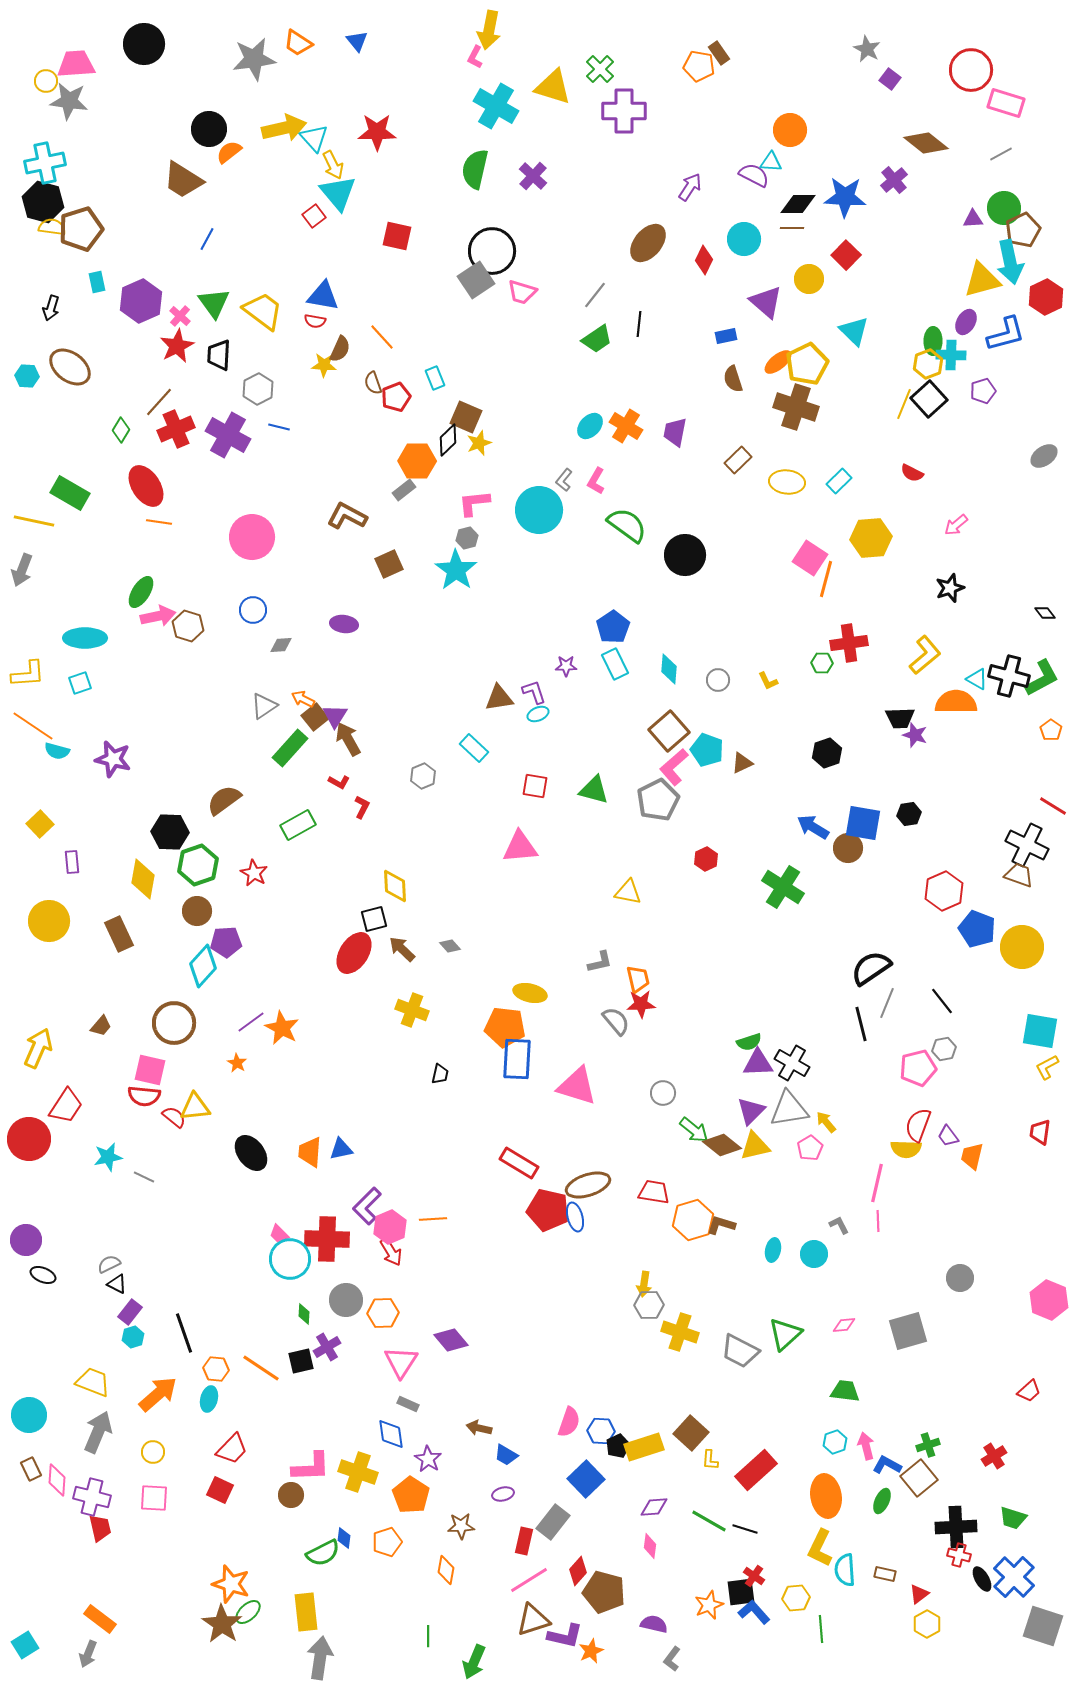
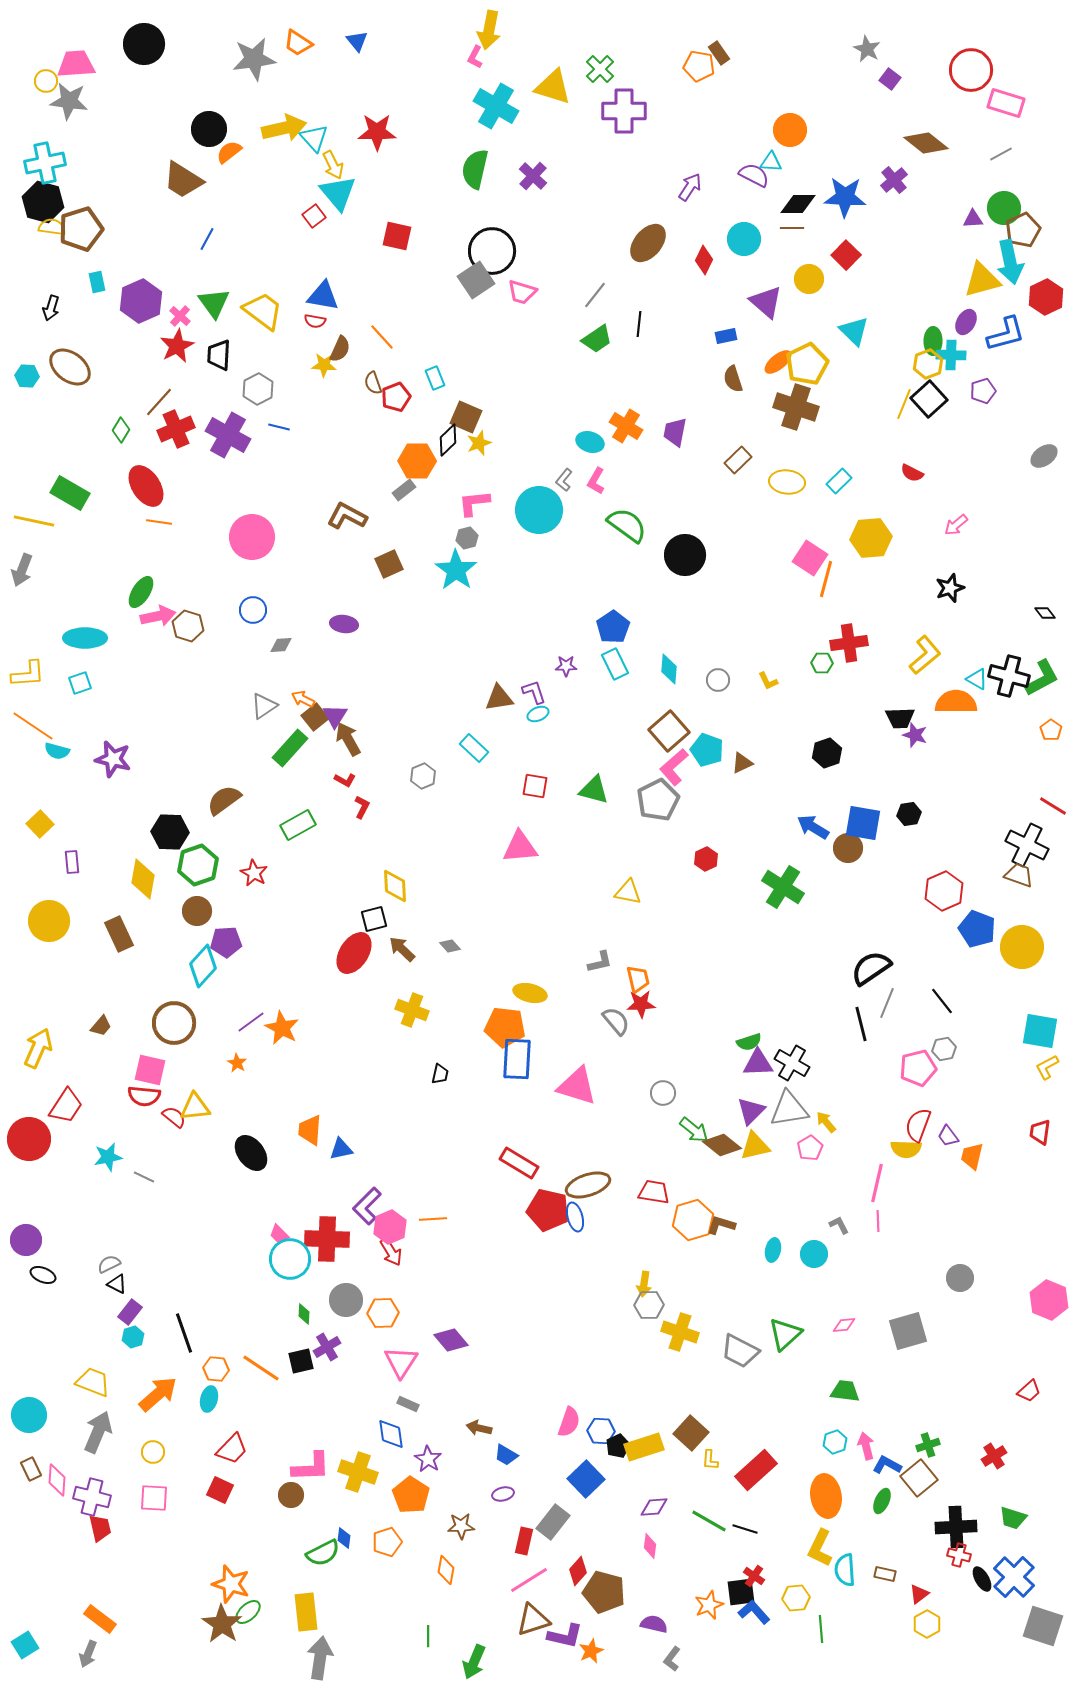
cyan ellipse at (590, 426): moved 16 px down; rotated 64 degrees clockwise
red L-shape at (339, 782): moved 6 px right, 2 px up
orange trapezoid at (310, 1152): moved 22 px up
